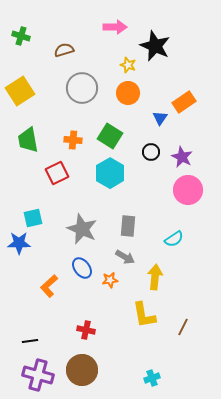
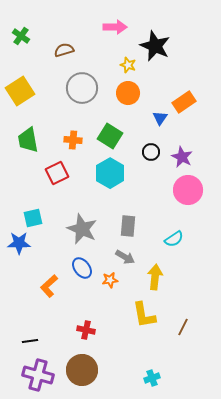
green cross: rotated 18 degrees clockwise
